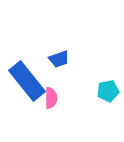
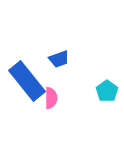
cyan pentagon: moved 1 px left; rotated 25 degrees counterclockwise
